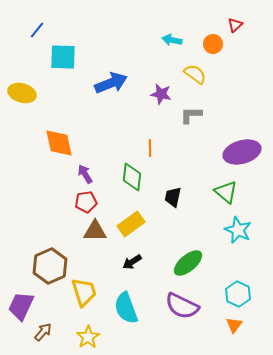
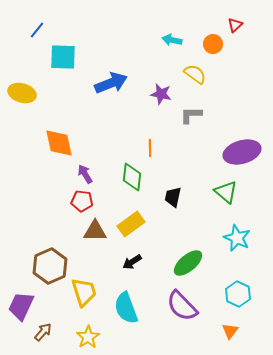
red pentagon: moved 4 px left, 1 px up; rotated 15 degrees clockwise
cyan star: moved 1 px left, 8 px down
purple semicircle: rotated 20 degrees clockwise
orange triangle: moved 4 px left, 6 px down
